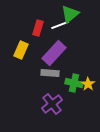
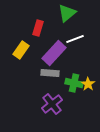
green triangle: moved 3 px left, 1 px up
white line: moved 15 px right, 14 px down
yellow rectangle: rotated 12 degrees clockwise
